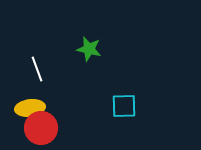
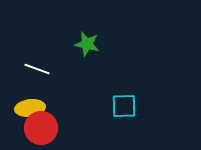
green star: moved 2 px left, 5 px up
white line: rotated 50 degrees counterclockwise
